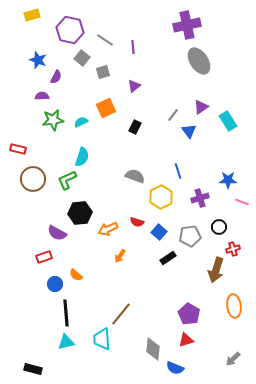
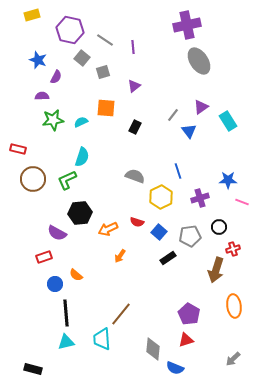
orange square at (106, 108): rotated 30 degrees clockwise
